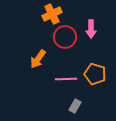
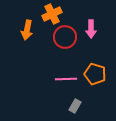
orange arrow: moved 11 px left, 29 px up; rotated 24 degrees counterclockwise
